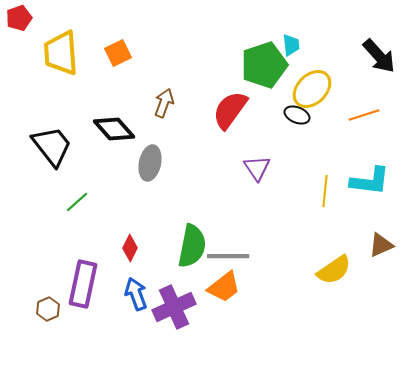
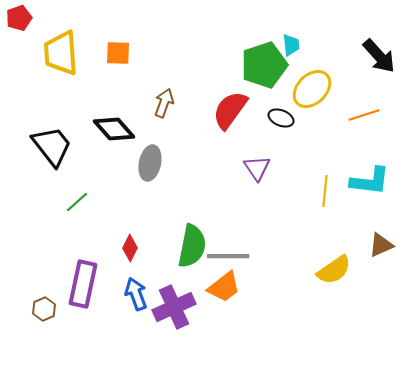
orange square: rotated 28 degrees clockwise
black ellipse: moved 16 px left, 3 px down
brown hexagon: moved 4 px left
